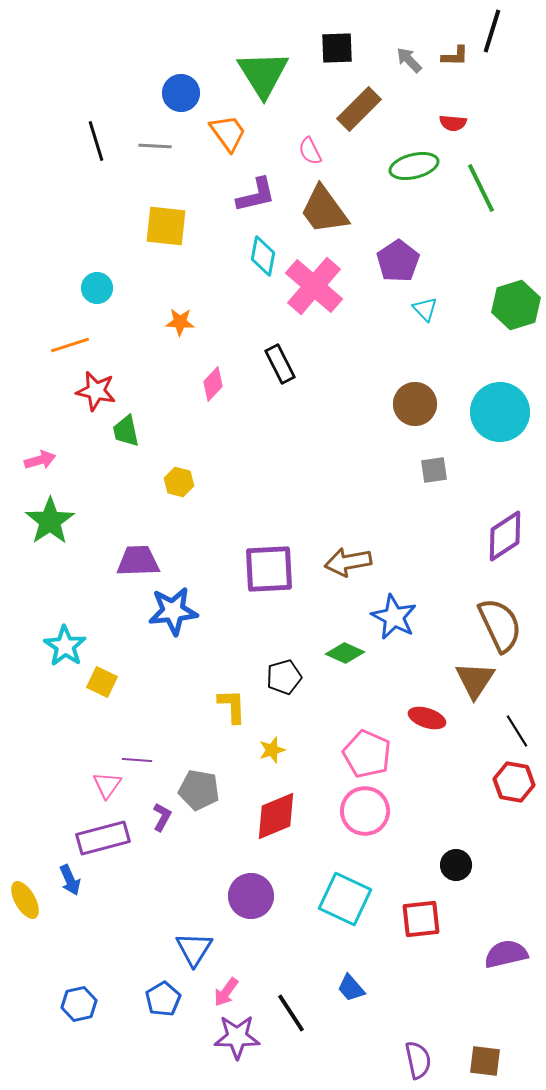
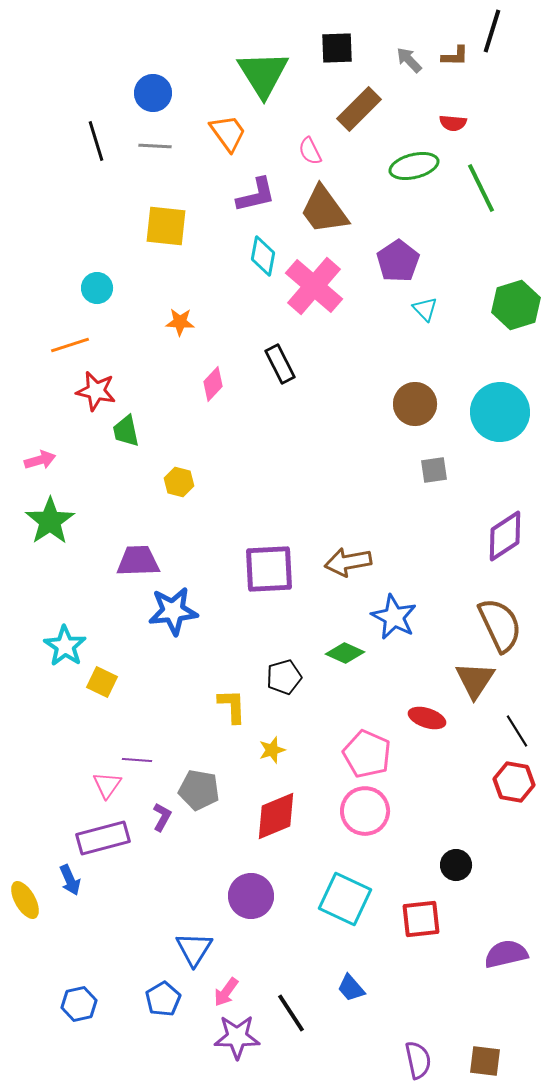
blue circle at (181, 93): moved 28 px left
